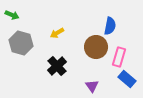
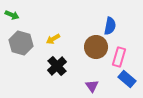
yellow arrow: moved 4 px left, 6 px down
